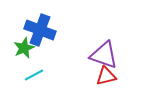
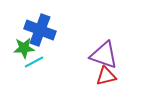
green star: rotated 20 degrees clockwise
cyan line: moved 13 px up
